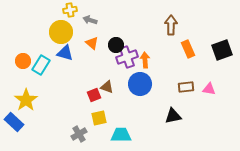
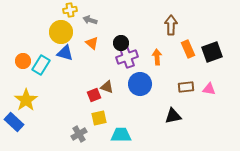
black circle: moved 5 px right, 2 px up
black square: moved 10 px left, 2 px down
orange arrow: moved 12 px right, 3 px up
